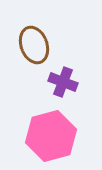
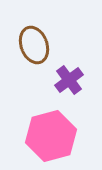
purple cross: moved 6 px right, 2 px up; rotated 32 degrees clockwise
